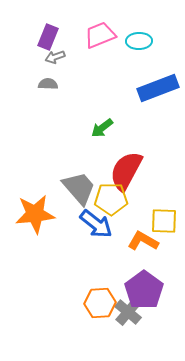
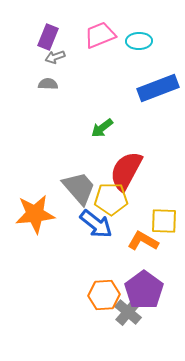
orange hexagon: moved 4 px right, 8 px up
